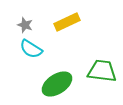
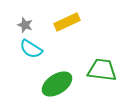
green trapezoid: moved 1 px up
